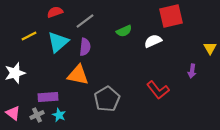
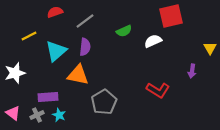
cyan triangle: moved 2 px left, 9 px down
red L-shape: rotated 20 degrees counterclockwise
gray pentagon: moved 3 px left, 3 px down
